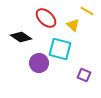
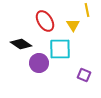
yellow line: moved 1 px up; rotated 48 degrees clockwise
red ellipse: moved 1 px left, 3 px down; rotated 15 degrees clockwise
yellow triangle: rotated 16 degrees clockwise
black diamond: moved 7 px down
cyan square: rotated 15 degrees counterclockwise
